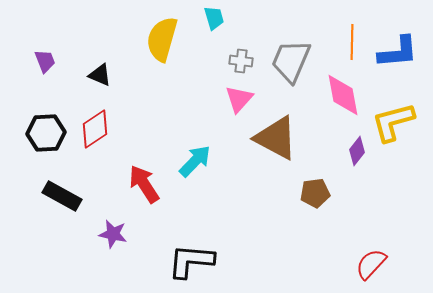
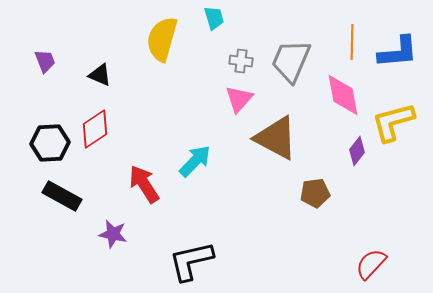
black hexagon: moved 4 px right, 10 px down
black L-shape: rotated 18 degrees counterclockwise
